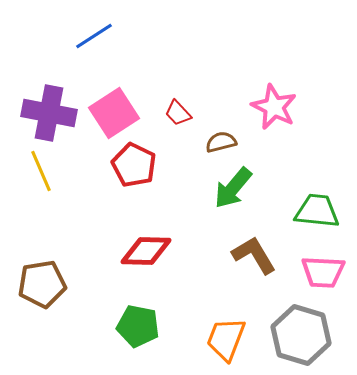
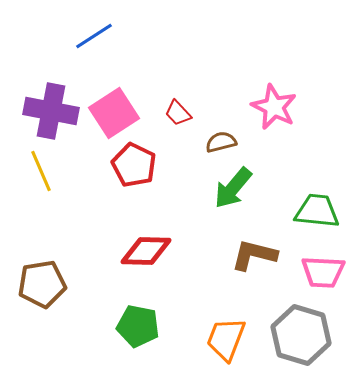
purple cross: moved 2 px right, 2 px up
brown L-shape: rotated 45 degrees counterclockwise
